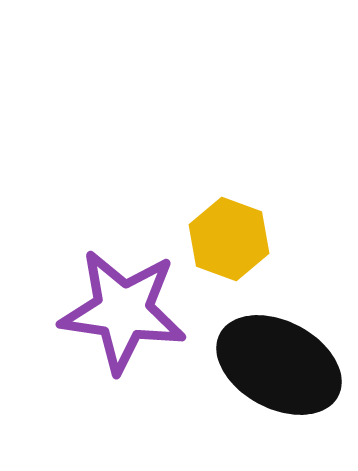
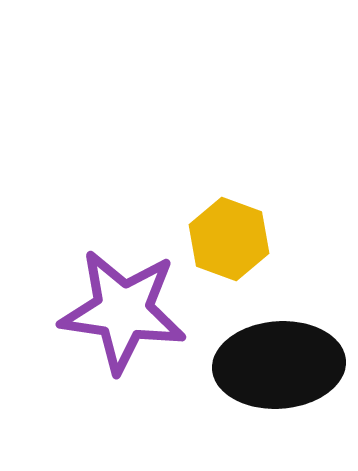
black ellipse: rotated 32 degrees counterclockwise
